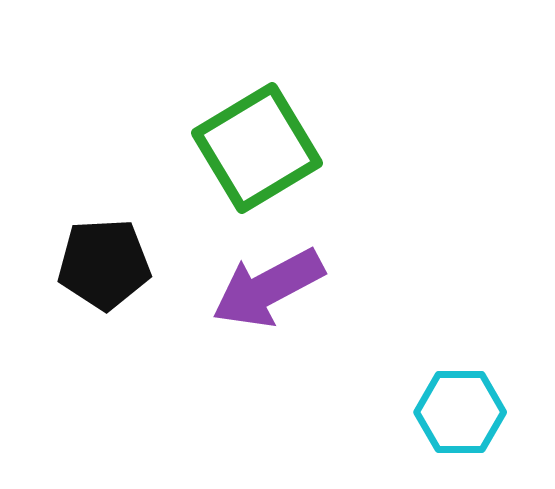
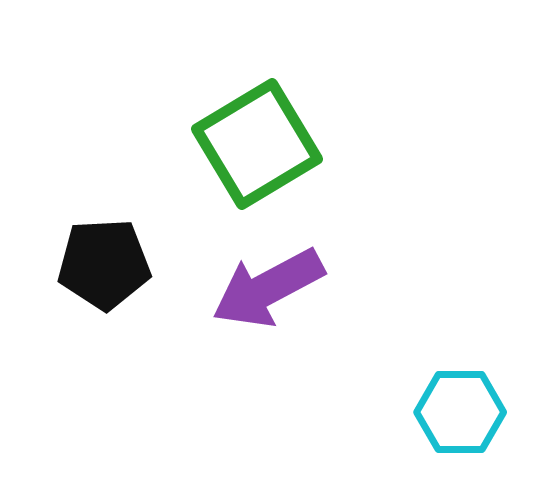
green square: moved 4 px up
